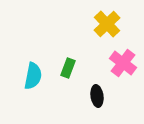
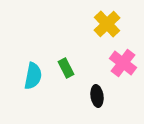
green rectangle: moved 2 px left; rotated 48 degrees counterclockwise
